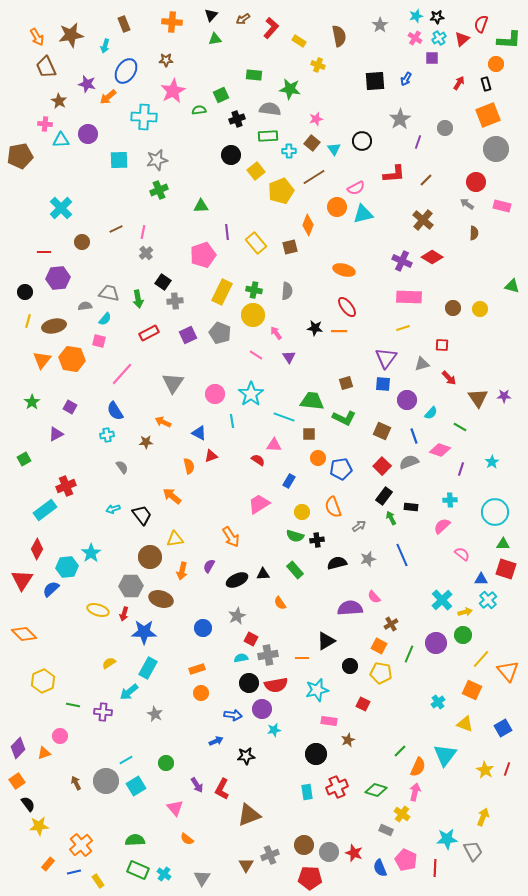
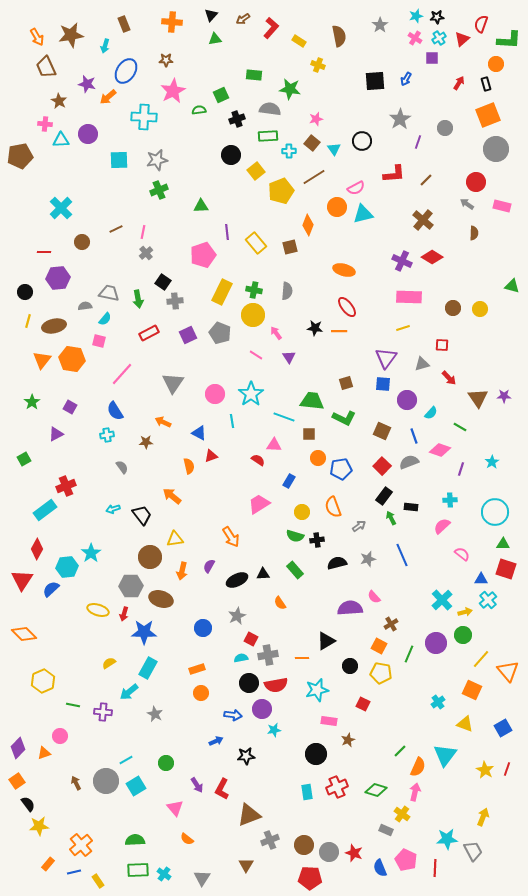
gray cross at (270, 855): moved 15 px up
green rectangle at (138, 870): rotated 25 degrees counterclockwise
